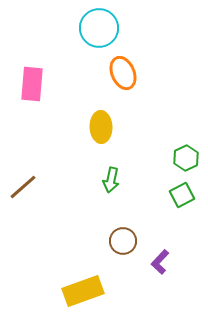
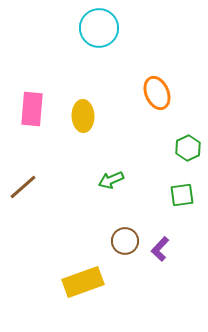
orange ellipse: moved 34 px right, 20 px down
pink rectangle: moved 25 px down
yellow ellipse: moved 18 px left, 11 px up
green hexagon: moved 2 px right, 10 px up
green arrow: rotated 55 degrees clockwise
green square: rotated 20 degrees clockwise
brown circle: moved 2 px right
purple L-shape: moved 13 px up
yellow rectangle: moved 9 px up
